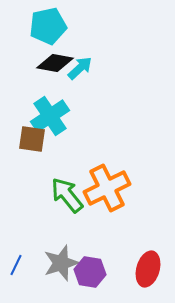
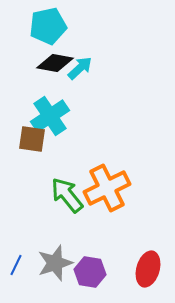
gray star: moved 6 px left
